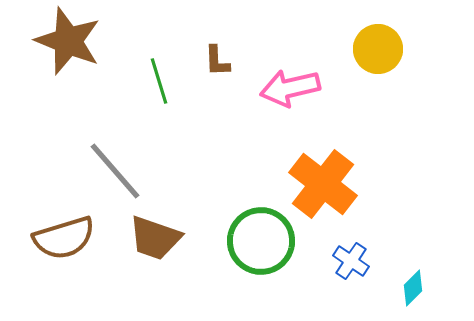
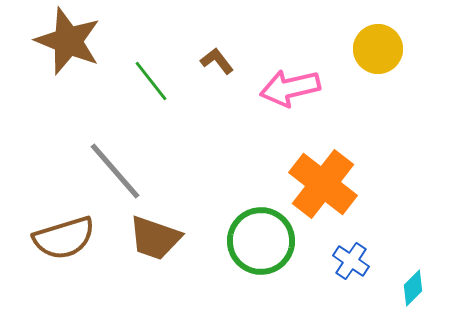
brown L-shape: rotated 144 degrees clockwise
green line: moved 8 px left; rotated 21 degrees counterclockwise
